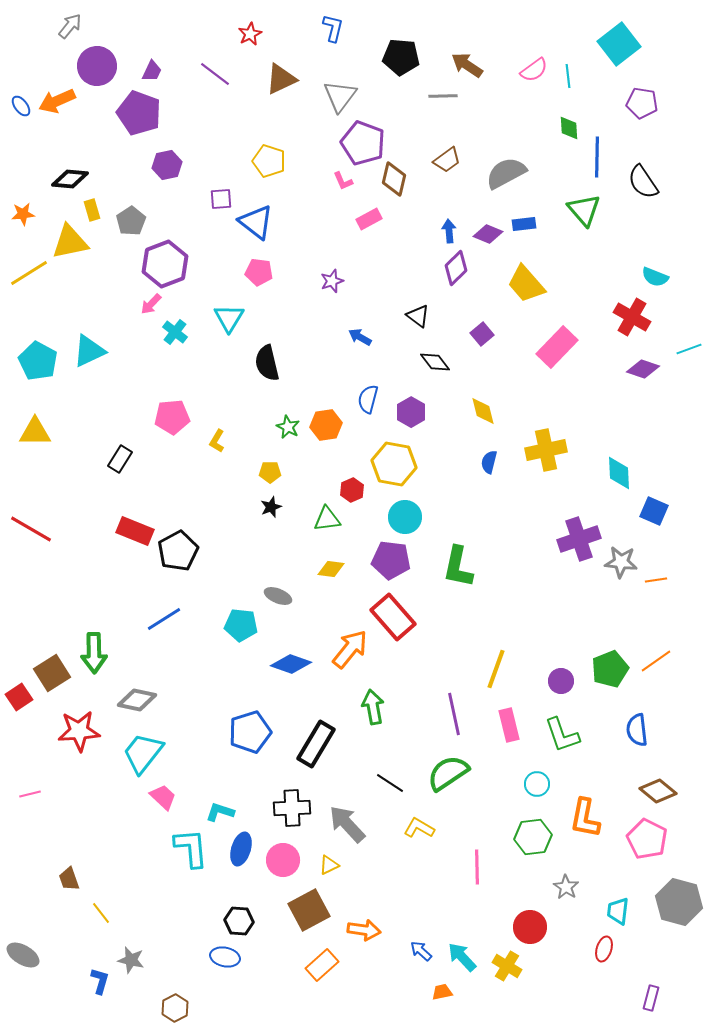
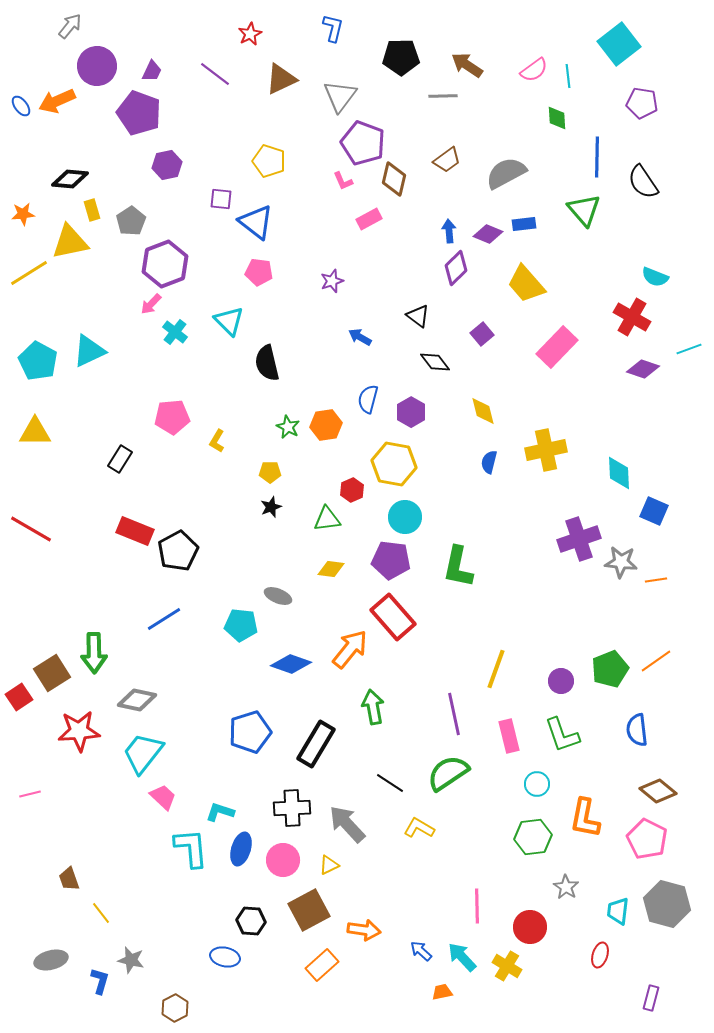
black pentagon at (401, 57): rotated 6 degrees counterclockwise
green diamond at (569, 128): moved 12 px left, 10 px up
purple square at (221, 199): rotated 10 degrees clockwise
cyan triangle at (229, 318): moved 3 px down; rotated 16 degrees counterclockwise
pink rectangle at (509, 725): moved 11 px down
pink line at (477, 867): moved 39 px down
gray hexagon at (679, 902): moved 12 px left, 2 px down
black hexagon at (239, 921): moved 12 px right
red ellipse at (604, 949): moved 4 px left, 6 px down
gray ellipse at (23, 955): moved 28 px right, 5 px down; rotated 44 degrees counterclockwise
